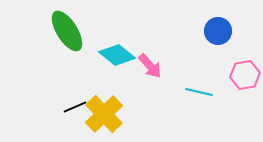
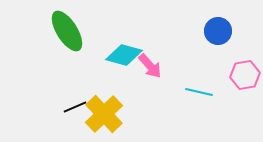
cyan diamond: moved 7 px right; rotated 24 degrees counterclockwise
